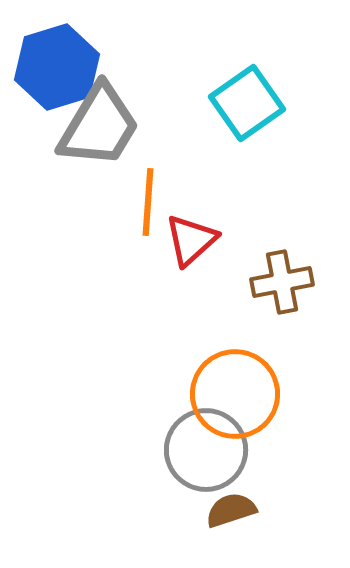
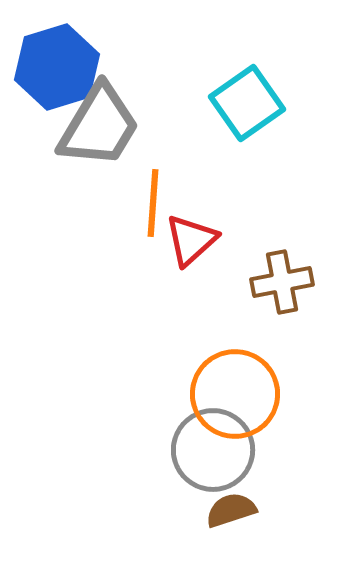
orange line: moved 5 px right, 1 px down
gray circle: moved 7 px right
